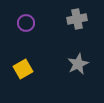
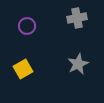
gray cross: moved 1 px up
purple circle: moved 1 px right, 3 px down
